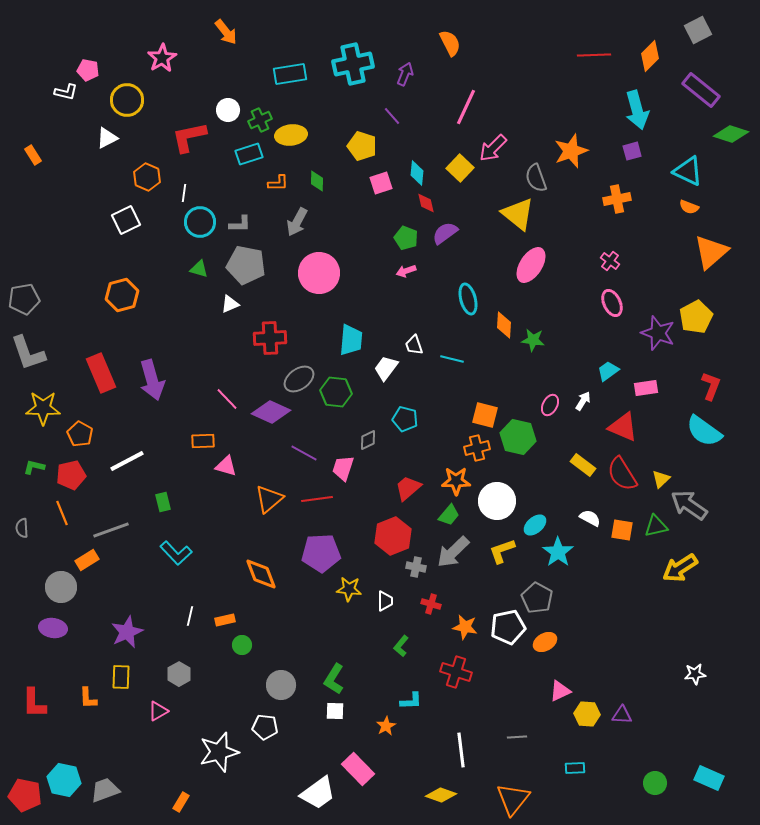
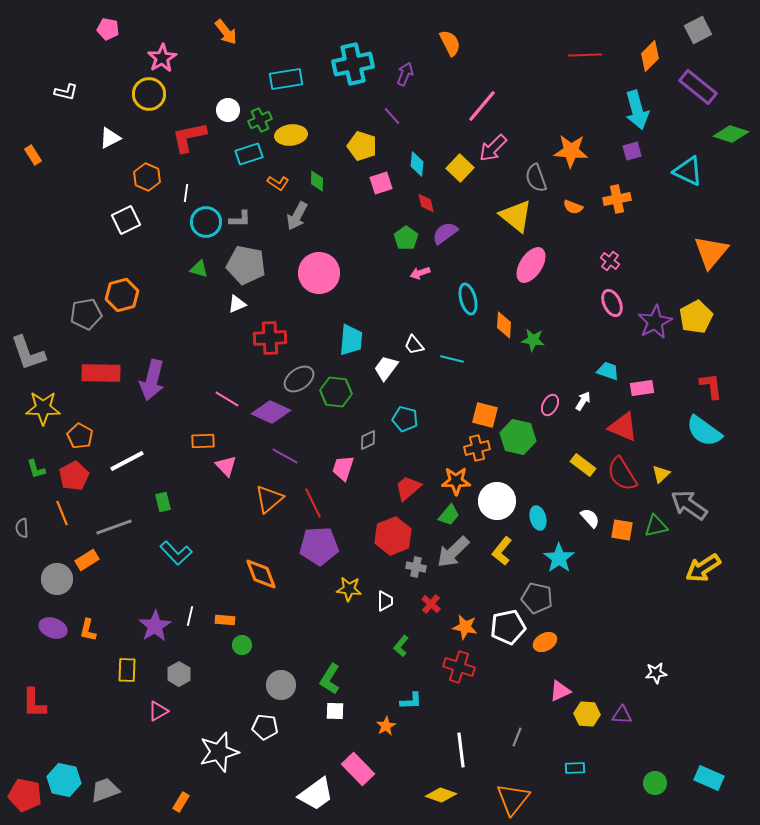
red line at (594, 55): moved 9 px left
pink pentagon at (88, 70): moved 20 px right, 41 px up
cyan rectangle at (290, 74): moved 4 px left, 5 px down
purple rectangle at (701, 90): moved 3 px left, 3 px up
yellow circle at (127, 100): moved 22 px right, 6 px up
pink line at (466, 107): moved 16 px right, 1 px up; rotated 15 degrees clockwise
white triangle at (107, 138): moved 3 px right
orange star at (571, 151): rotated 24 degrees clockwise
cyan diamond at (417, 173): moved 9 px up
orange L-shape at (278, 183): rotated 35 degrees clockwise
white line at (184, 193): moved 2 px right
orange semicircle at (689, 207): moved 116 px left
yellow triangle at (518, 214): moved 2 px left, 2 px down
cyan circle at (200, 222): moved 6 px right
gray arrow at (297, 222): moved 6 px up
gray L-shape at (240, 224): moved 5 px up
green pentagon at (406, 238): rotated 15 degrees clockwise
orange triangle at (711, 252): rotated 9 degrees counterclockwise
pink arrow at (406, 271): moved 14 px right, 2 px down
gray pentagon at (24, 299): moved 62 px right, 15 px down
white triangle at (230, 304): moved 7 px right
purple star at (658, 333): moved 3 px left, 11 px up; rotated 24 degrees clockwise
white trapezoid at (414, 345): rotated 20 degrees counterclockwise
cyan trapezoid at (608, 371): rotated 55 degrees clockwise
red rectangle at (101, 373): rotated 66 degrees counterclockwise
purple arrow at (152, 380): rotated 30 degrees clockwise
red L-shape at (711, 386): rotated 28 degrees counterclockwise
pink rectangle at (646, 388): moved 4 px left
pink line at (227, 399): rotated 15 degrees counterclockwise
orange pentagon at (80, 434): moved 2 px down
purple line at (304, 453): moved 19 px left, 3 px down
pink triangle at (226, 466): rotated 30 degrees clockwise
green L-shape at (34, 467): moved 2 px right, 2 px down; rotated 120 degrees counterclockwise
red pentagon at (71, 475): moved 3 px right, 1 px down; rotated 16 degrees counterclockwise
yellow triangle at (661, 479): moved 5 px up
red line at (317, 499): moved 4 px left, 4 px down; rotated 72 degrees clockwise
white semicircle at (590, 518): rotated 20 degrees clockwise
cyan ellipse at (535, 525): moved 3 px right, 7 px up; rotated 65 degrees counterclockwise
gray line at (111, 530): moved 3 px right, 3 px up
yellow L-shape at (502, 551): rotated 32 degrees counterclockwise
cyan star at (558, 552): moved 1 px right, 6 px down
purple pentagon at (321, 553): moved 2 px left, 7 px up
yellow arrow at (680, 568): moved 23 px right
gray circle at (61, 587): moved 4 px left, 8 px up
gray pentagon at (537, 598): rotated 16 degrees counterclockwise
red cross at (431, 604): rotated 24 degrees clockwise
orange rectangle at (225, 620): rotated 18 degrees clockwise
purple ellipse at (53, 628): rotated 12 degrees clockwise
purple star at (127, 632): moved 28 px right, 6 px up; rotated 8 degrees counterclockwise
red cross at (456, 672): moved 3 px right, 5 px up
white star at (695, 674): moved 39 px left, 1 px up
yellow rectangle at (121, 677): moved 6 px right, 7 px up
green L-shape at (334, 679): moved 4 px left
orange L-shape at (88, 698): moved 68 px up; rotated 15 degrees clockwise
gray line at (517, 737): rotated 66 degrees counterclockwise
white trapezoid at (318, 793): moved 2 px left, 1 px down
